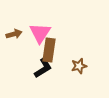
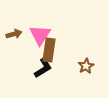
pink triangle: moved 2 px down
brown star: moved 7 px right; rotated 14 degrees counterclockwise
